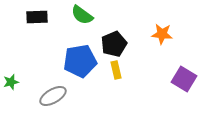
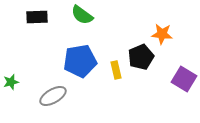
black pentagon: moved 27 px right, 13 px down
